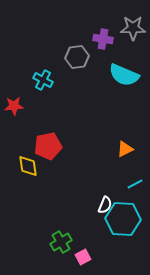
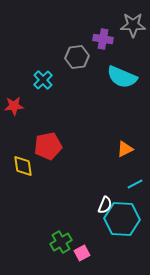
gray star: moved 3 px up
cyan semicircle: moved 2 px left, 2 px down
cyan cross: rotated 18 degrees clockwise
yellow diamond: moved 5 px left
cyan hexagon: moved 1 px left
pink square: moved 1 px left, 4 px up
